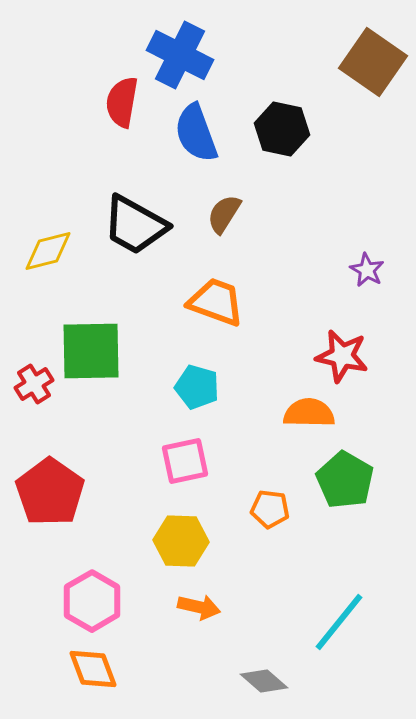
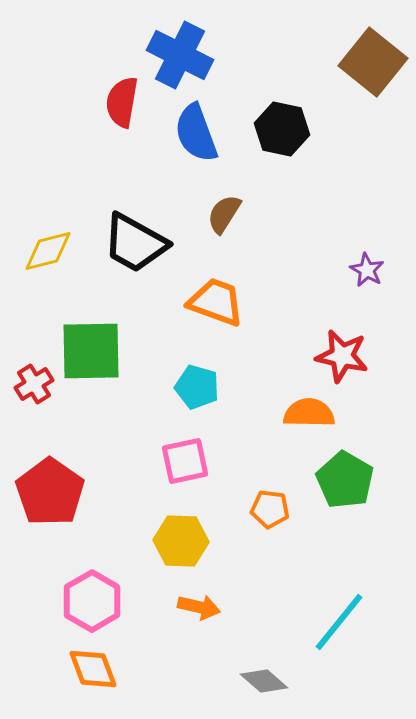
brown square: rotated 4 degrees clockwise
black trapezoid: moved 18 px down
